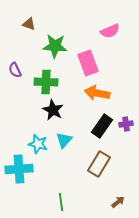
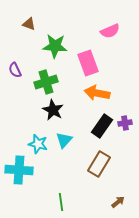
green cross: rotated 20 degrees counterclockwise
purple cross: moved 1 px left, 1 px up
cyan cross: moved 1 px down; rotated 8 degrees clockwise
